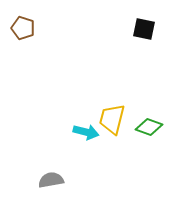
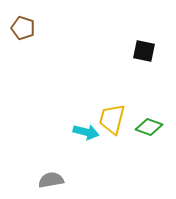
black square: moved 22 px down
